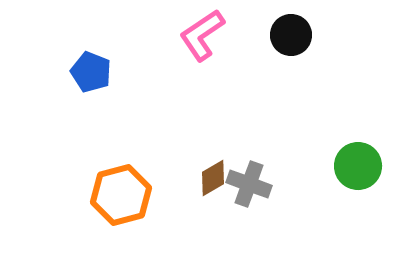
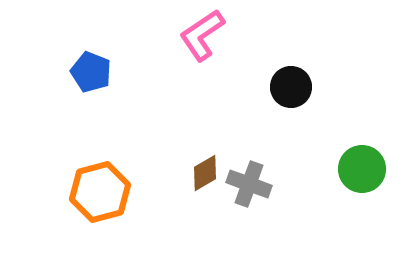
black circle: moved 52 px down
green circle: moved 4 px right, 3 px down
brown diamond: moved 8 px left, 5 px up
orange hexagon: moved 21 px left, 3 px up
